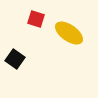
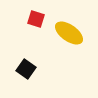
black square: moved 11 px right, 10 px down
